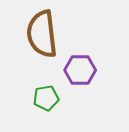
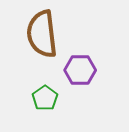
green pentagon: moved 1 px left; rotated 25 degrees counterclockwise
